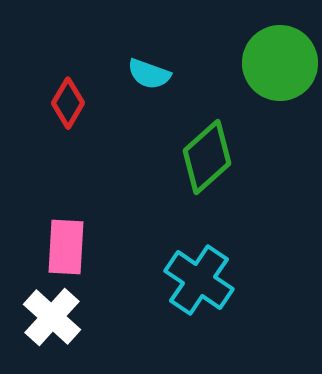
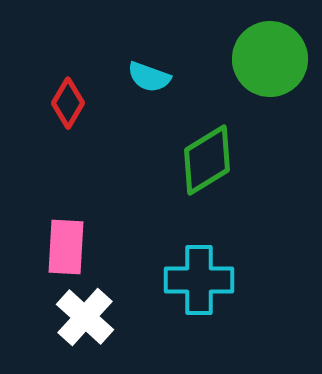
green circle: moved 10 px left, 4 px up
cyan semicircle: moved 3 px down
green diamond: moved 3 px down; rotated 10 degrees clockwise
cyan cross: rotated 34 degrees counterclockwise
white cross: moved 33 px right
